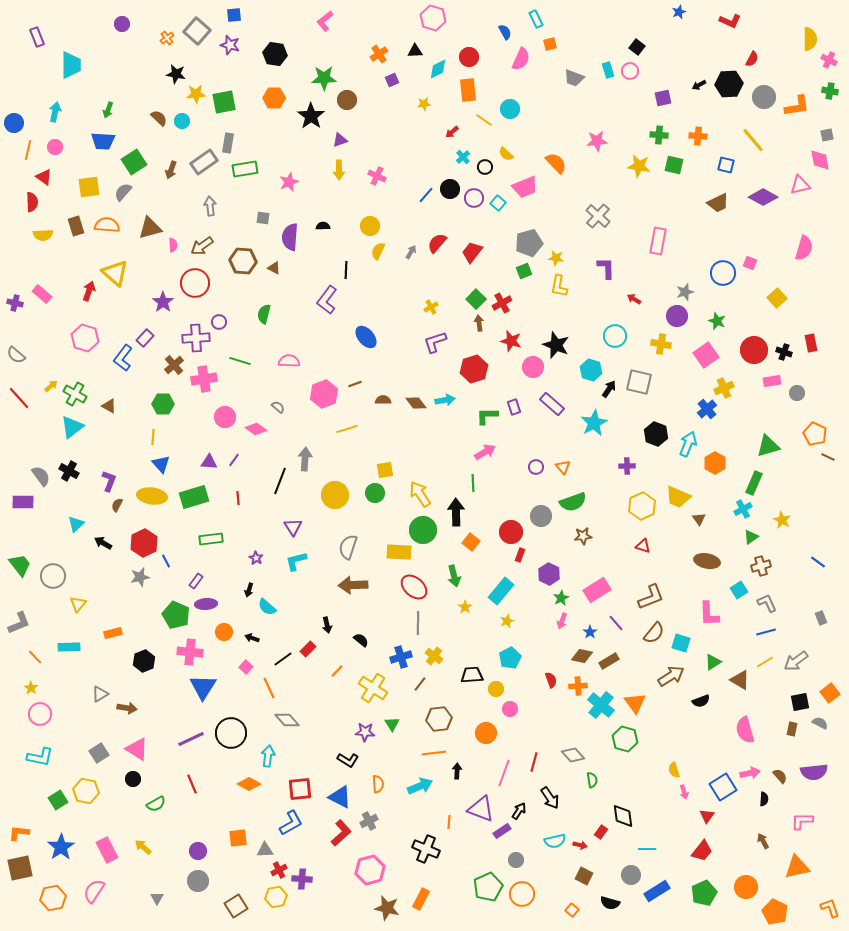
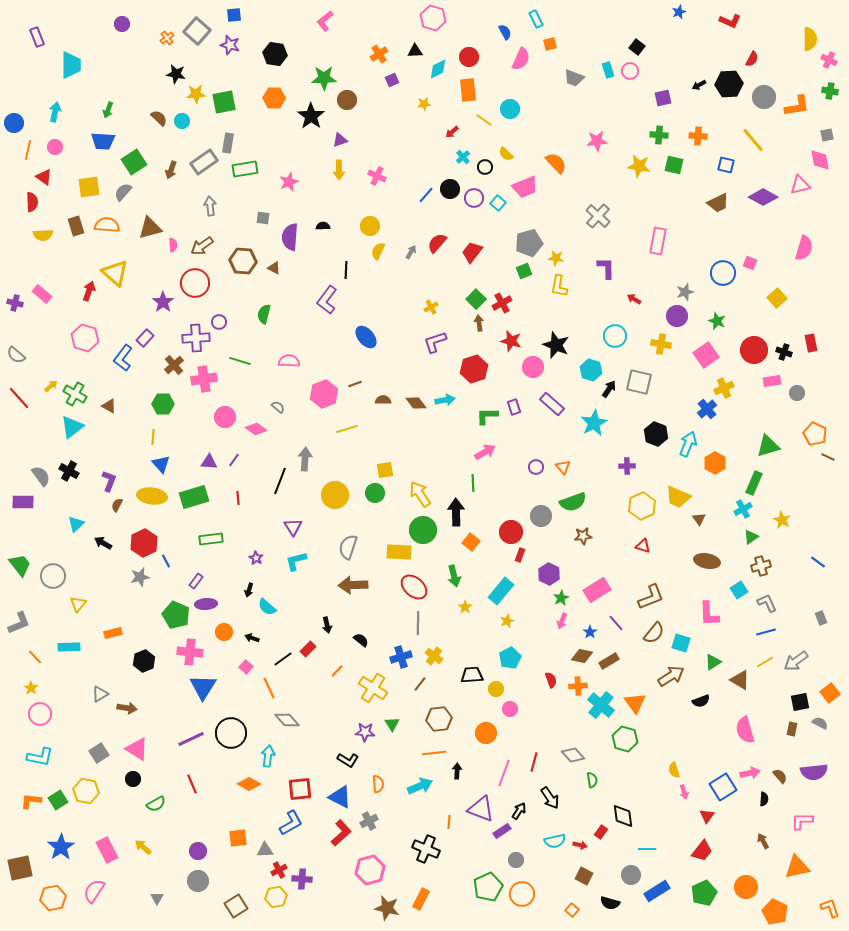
orange L-shape at (19, 833): moved 12 px right, 32 px up
